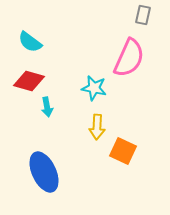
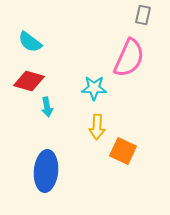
cyan star: rotated 10 degrees counterclockwise
blue ellipse: moved 2 px right, 1 px up; rotated 30 degrees clockwise
